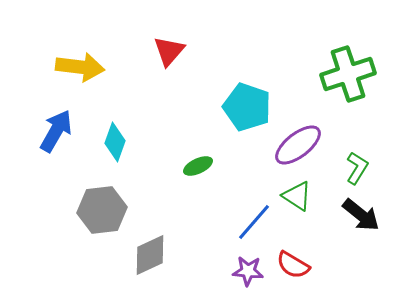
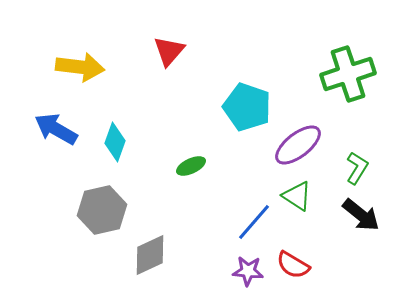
blue arrow: moved 2 px up; rotated 90 degrees counterclockwise
green ellipse: moved 7 px left
gray hexagon: rotated 6 degrees counterclockwise
